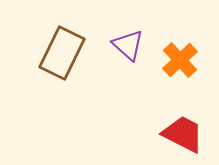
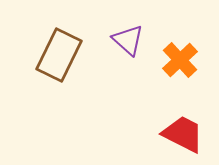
purple triangle: moved 5 px up
brown rectangle: moved 3 px left, 2 px down
